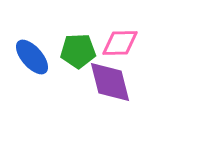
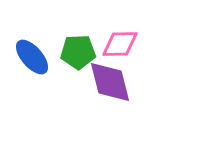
pink diamond: moved 1 px down
green pentagon: moved 1 px down
